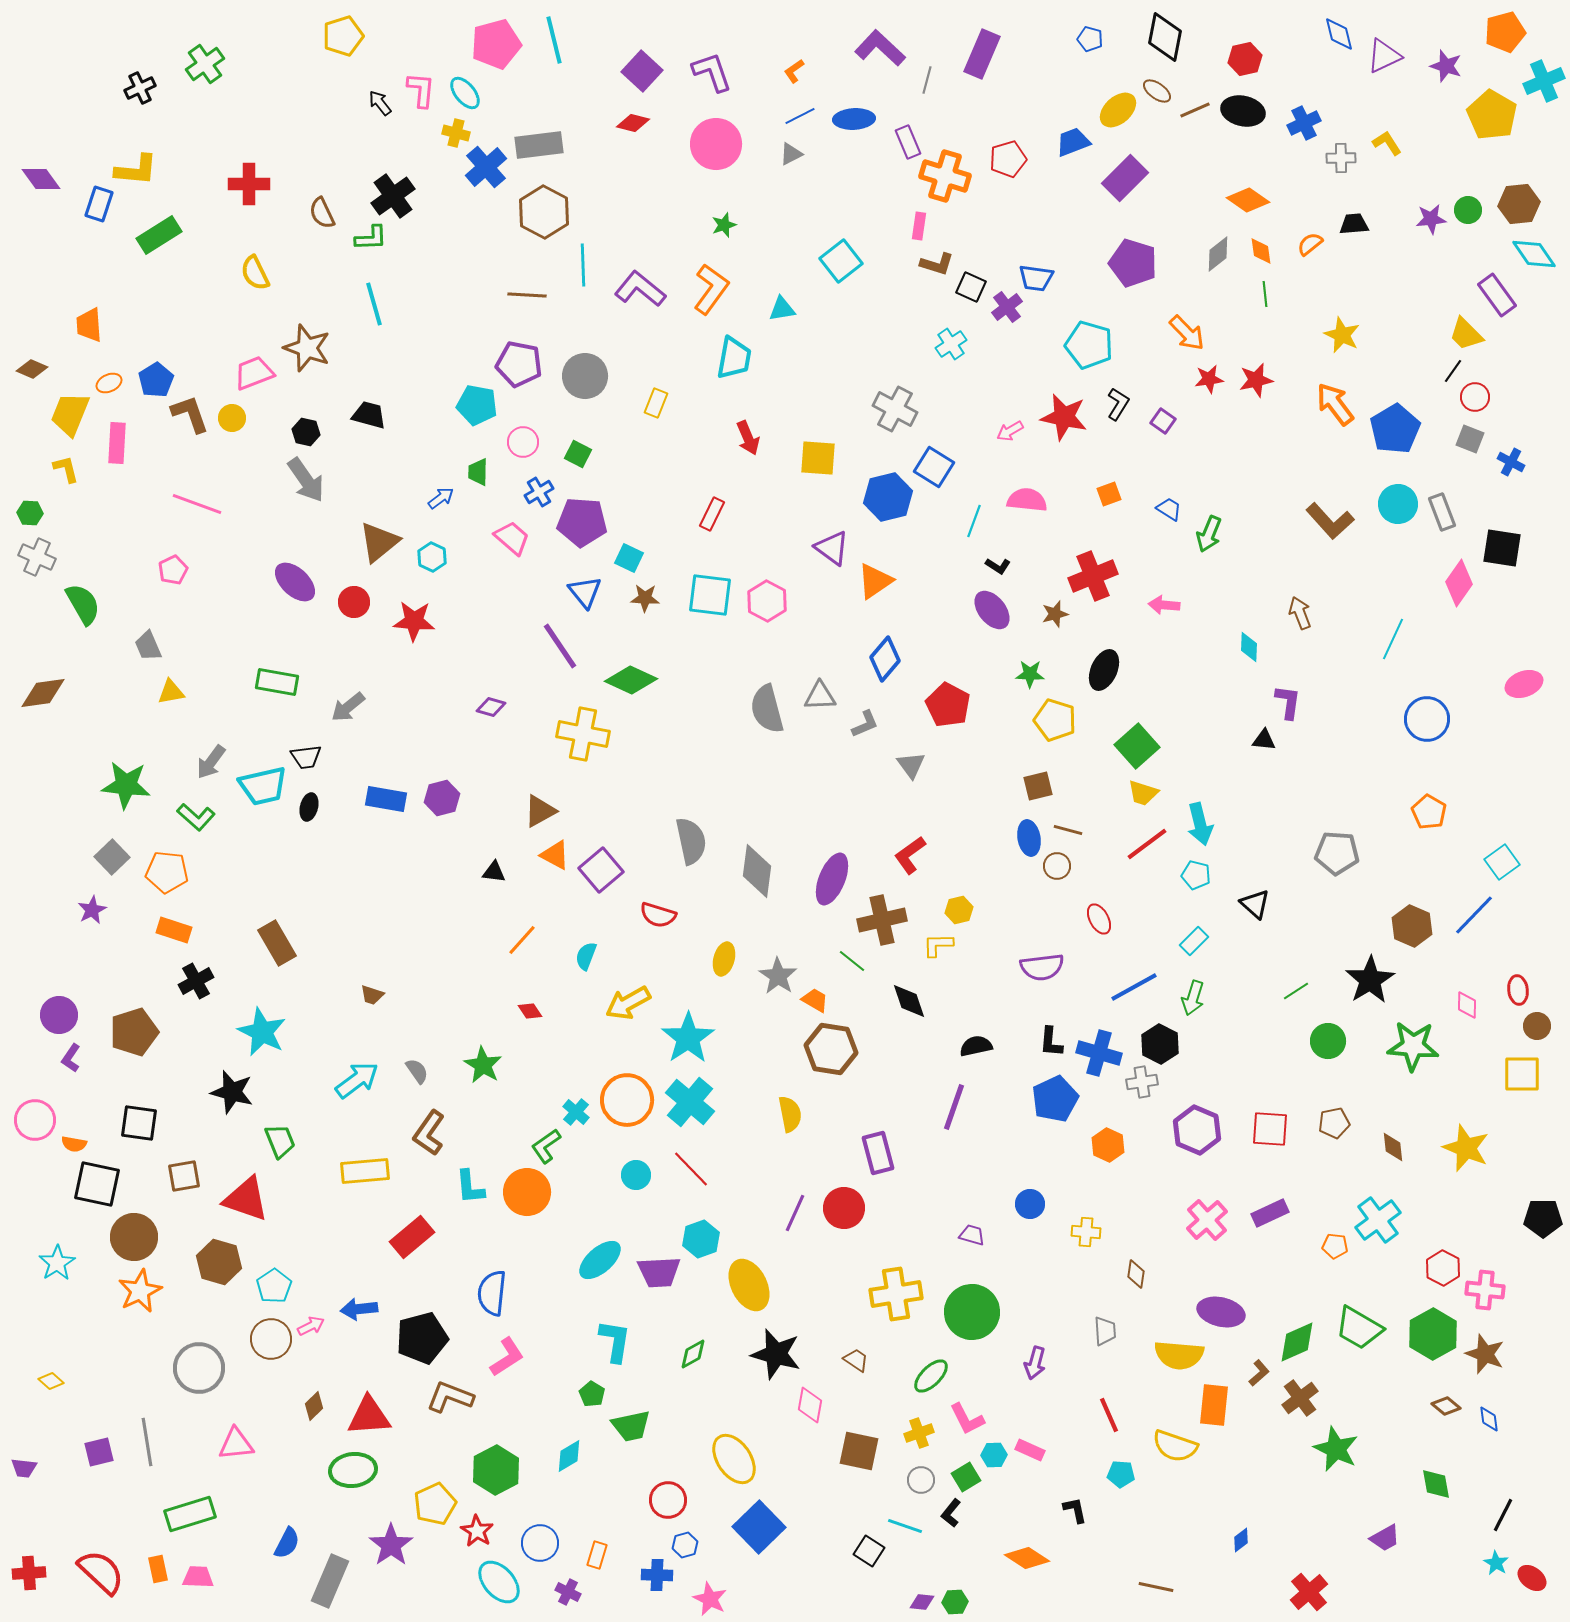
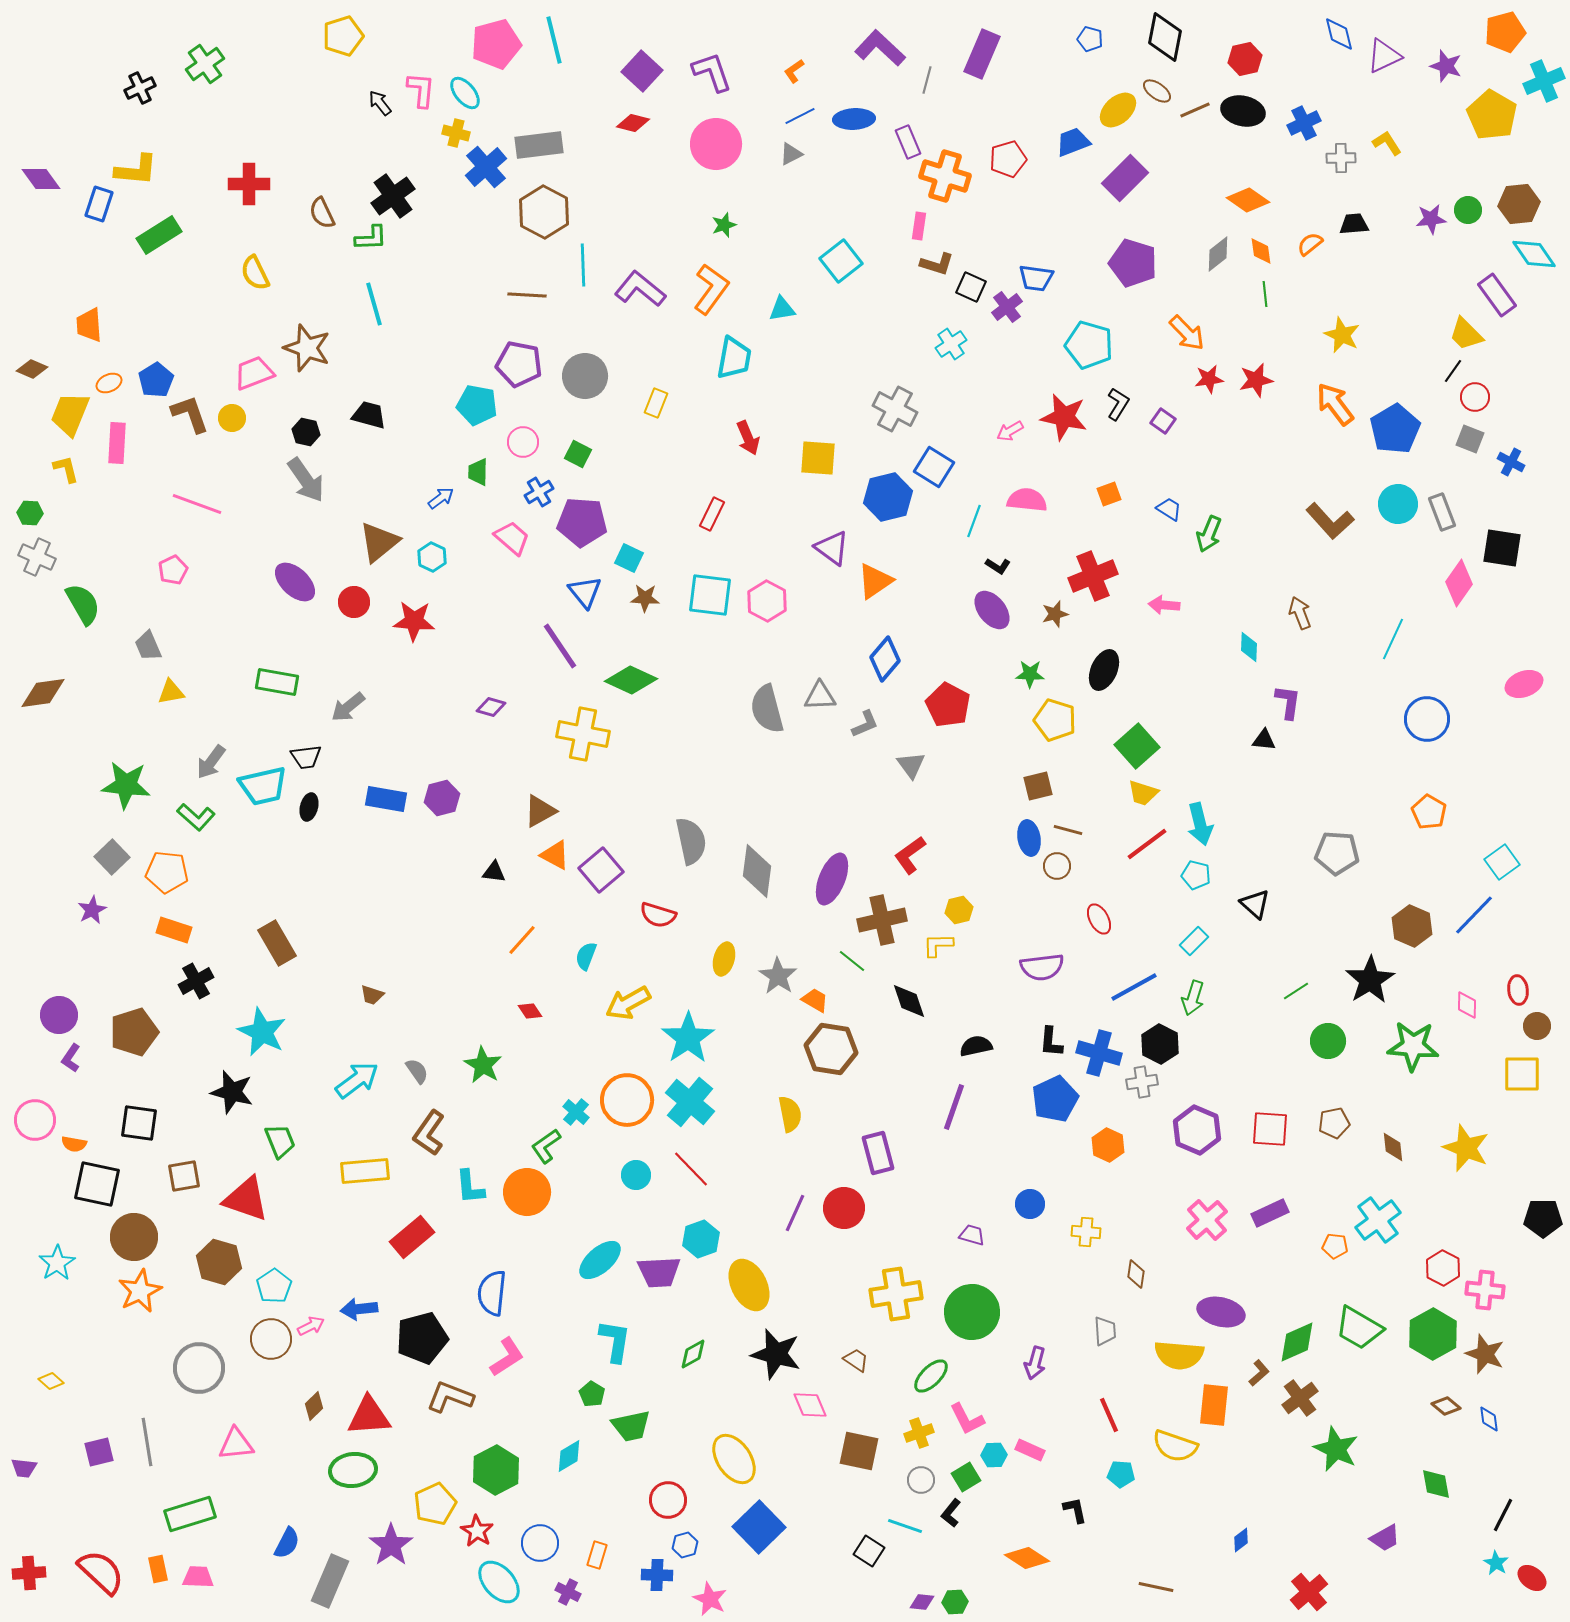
pink diamond at (810, 1405): rotated 33 degrees counterclockwise
